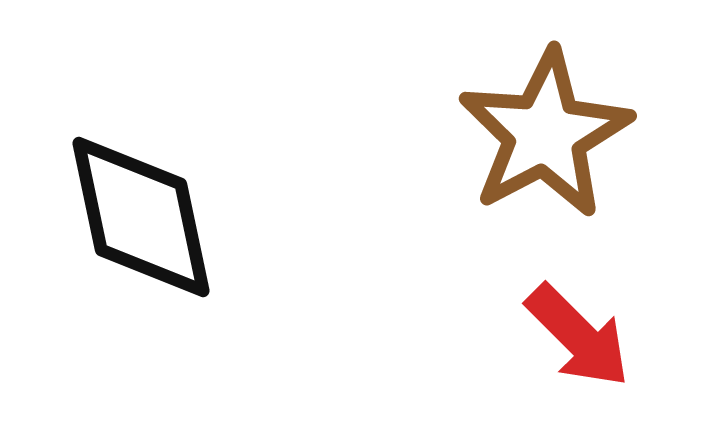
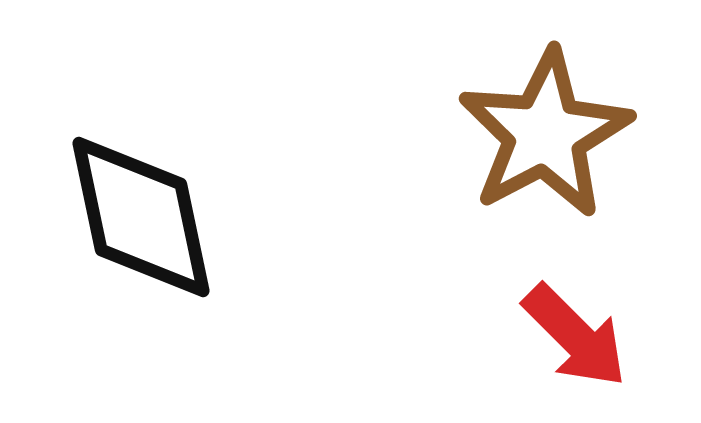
red arrow: moved 3 px left
